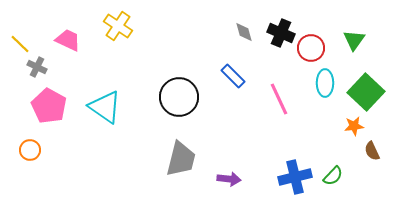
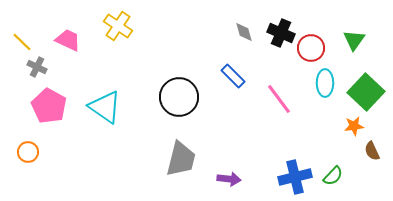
yellow line: moved 2 px right, 2 px up
pink line: rotated 12 degrees counterclockwise
orange circle: moved 2 px left, 2 px down
